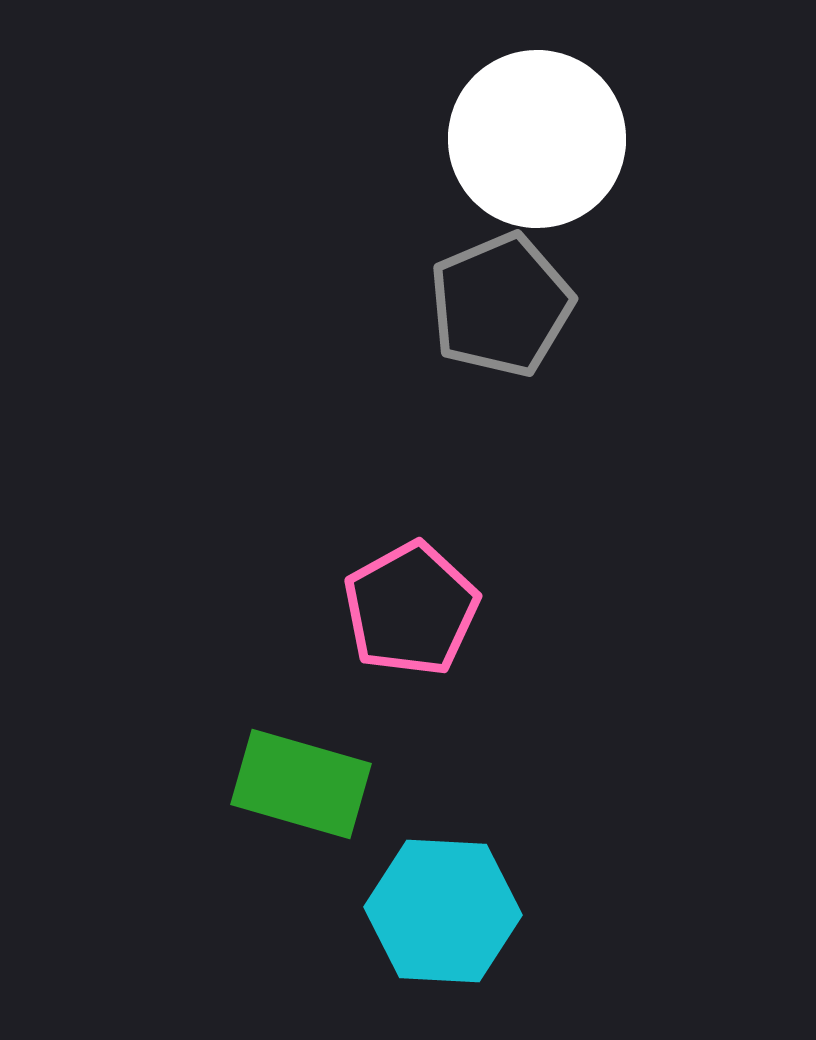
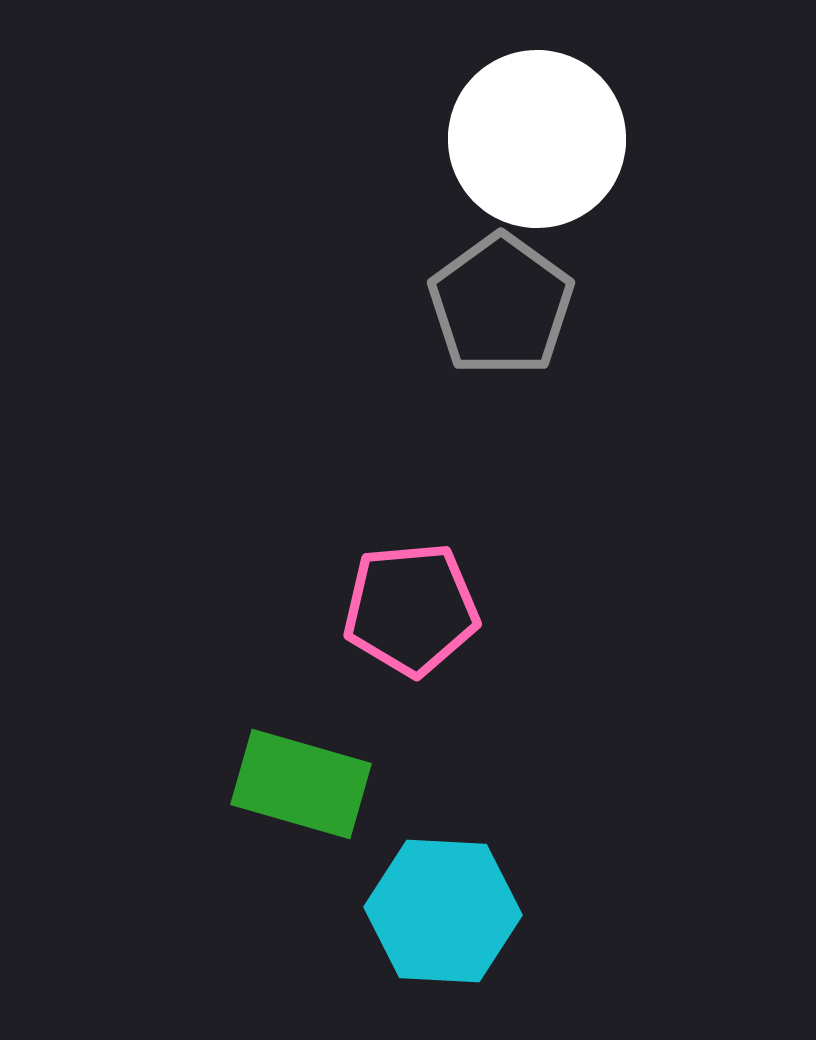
gray pentagon: rotated 13 degrees counterclockwise
pink pentagon: rotated 24 degrees clockwise
